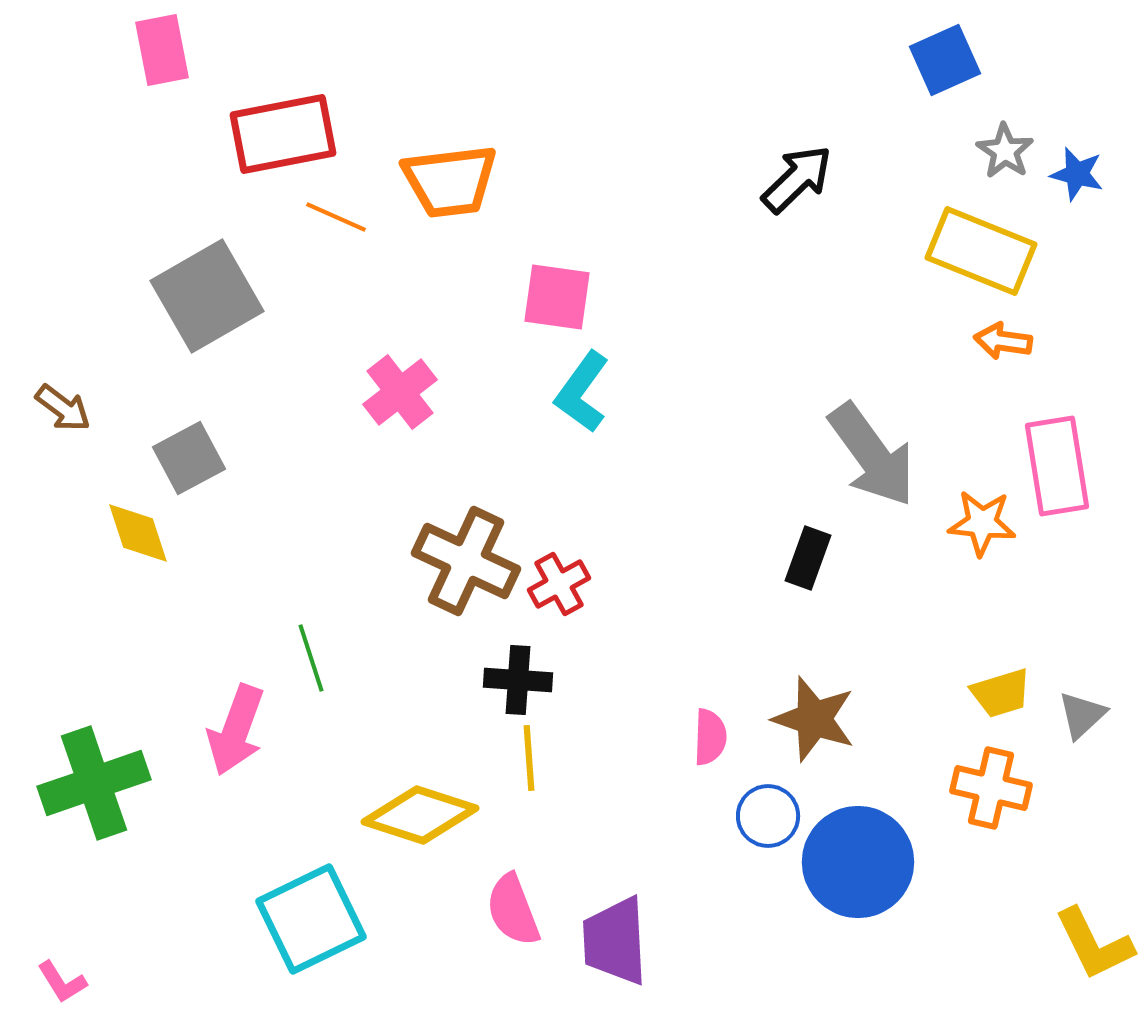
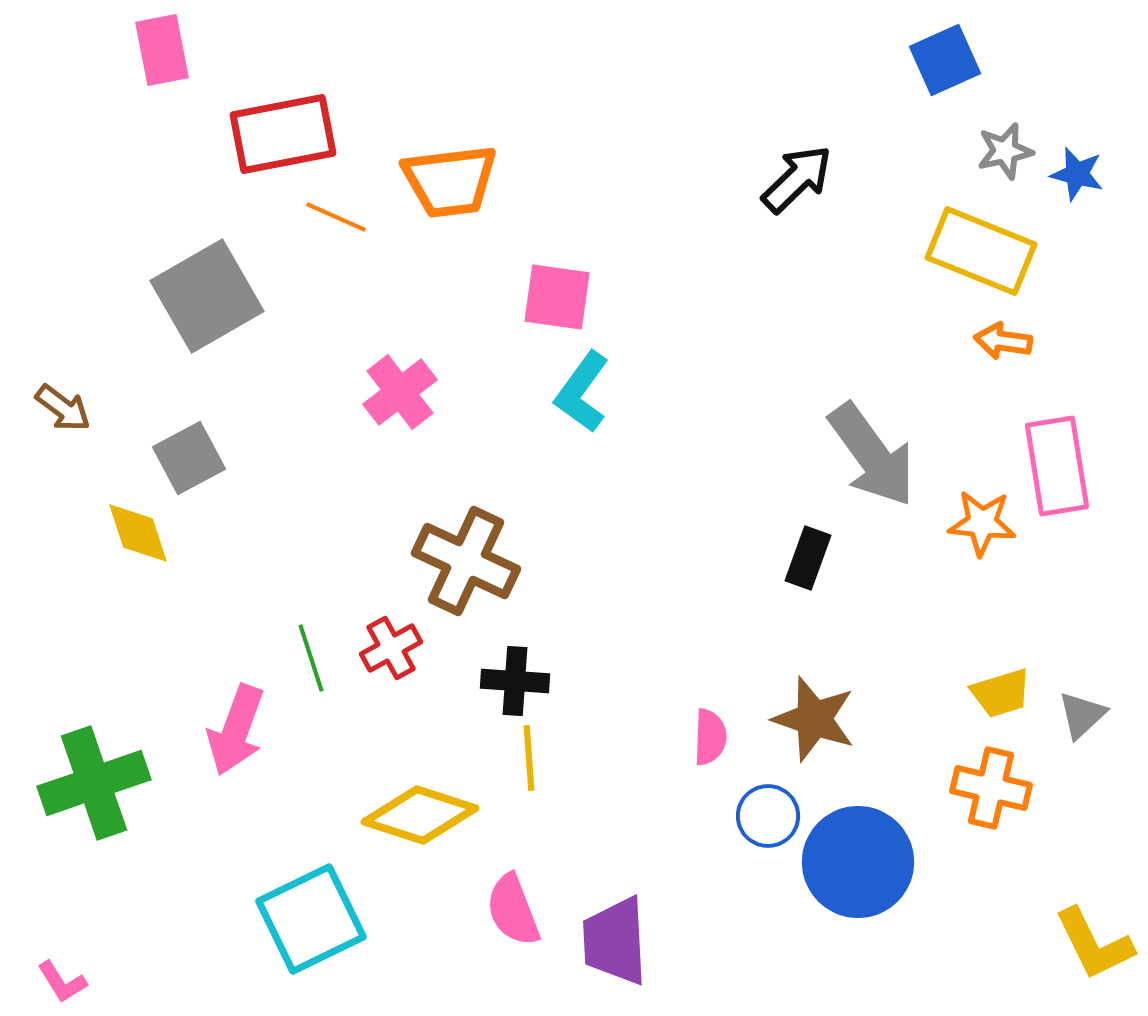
gray star at (1005, 151): rotated 26 degrees clockwise
red cross at (559, 584): moved 168 px left, 64 px down
black cross at (518, 680): moved 3 px left, 1 px down
